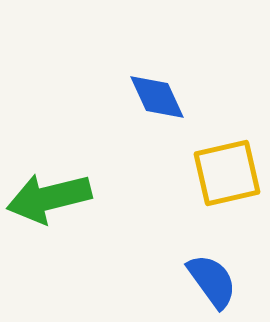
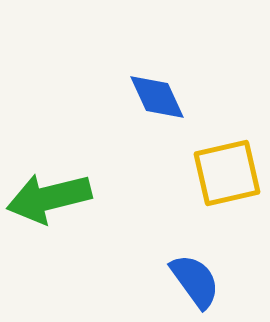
blue semicircle: moved 17 px left
